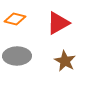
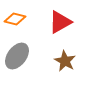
red triangle: moved 2 px right, 1 px up
gray ellipse: rotated 52 degrees counterclockwise
